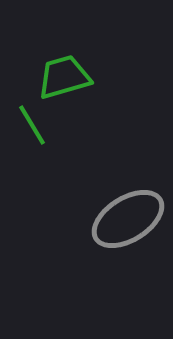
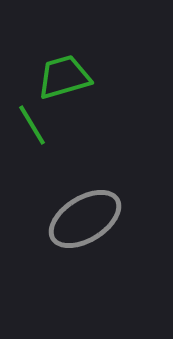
gray ellipse: moved 43 px left
